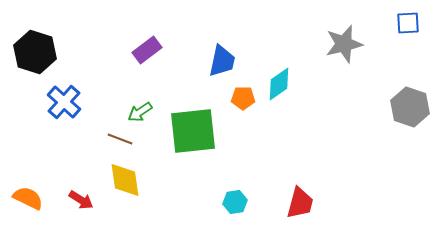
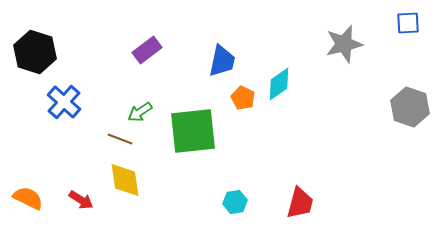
orange pentagon: rotated 25 degrees clockwise
